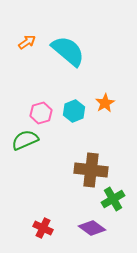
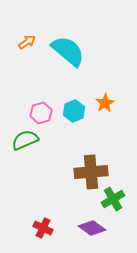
brown cross: moved 2 px down; rotated 12 degrees counterclockwise
